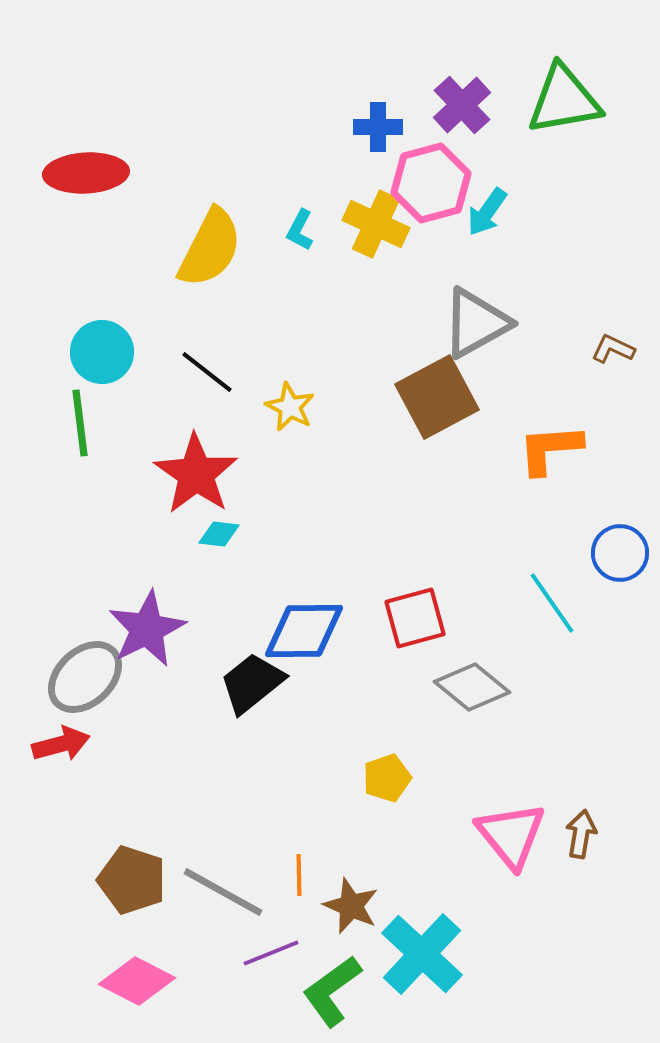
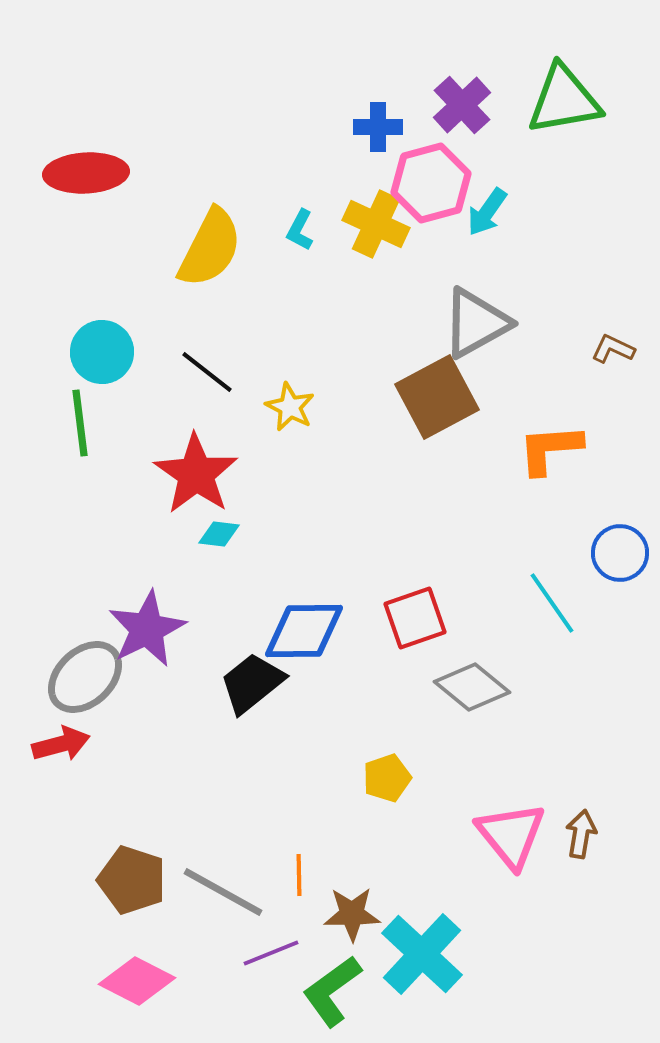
red square: rotated 4 degrees counterclockwise
brown star: moved 1 px right, 8 px down; rotated 24 degrees counterclockwise
